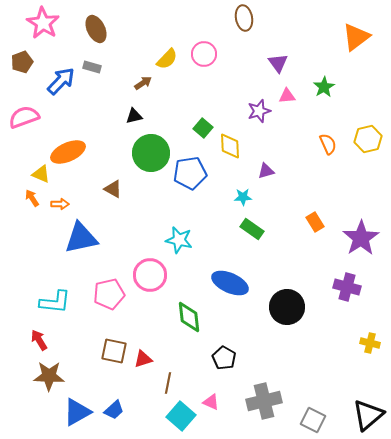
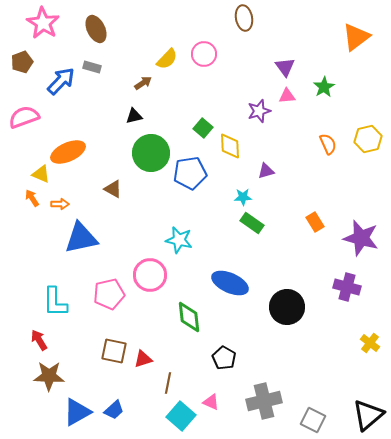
purple triangle at (278, 63): moved 7 px right, 4 px down
green rectangle at (252, 229): moved 6 px up
purple star at (361, 238): rotated 24 degrees counterclockwise
cyan L-shape at (55, 302): rotated 84 degrees clockwise
yellow cross at (370, 343): rotated 24 degrees clockwise
